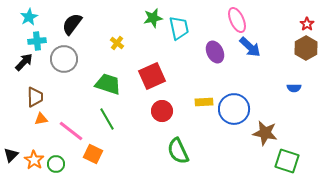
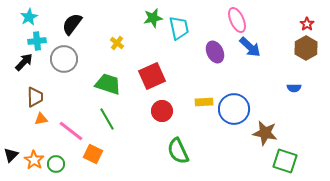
green square: moved 2 px left
